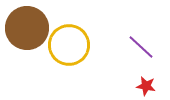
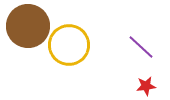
brown circle: moved 1 px right, 2 px up
red star: rotated 18 degrees counterclockwise
